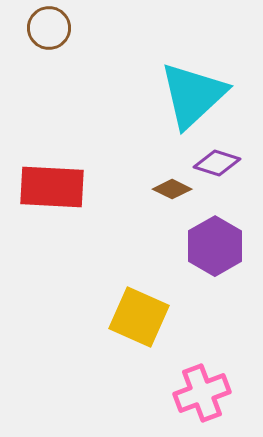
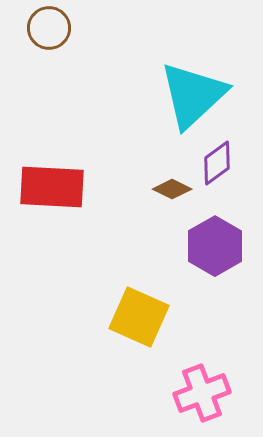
purple diamond: rotated 54 degrees counterclockwise
